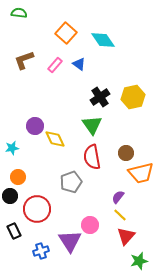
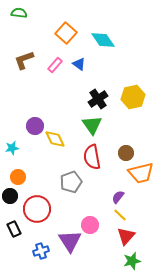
black cross: moved 2 px left, 2 px down
black rectangle: moved 2 px up
green star: moved 7 px left
